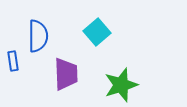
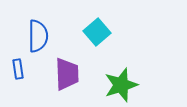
blue rectangle: moved 5 px right, 8 px down
purple trapezoid: moved 1 px right
